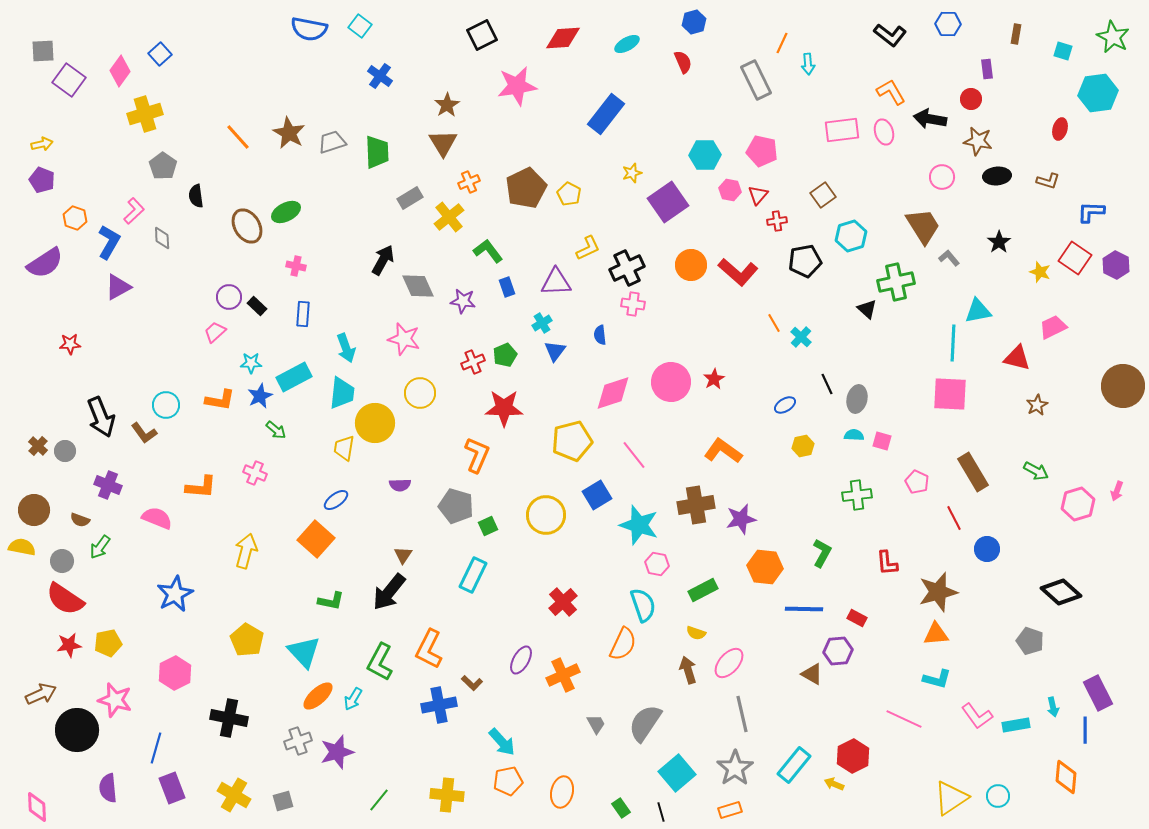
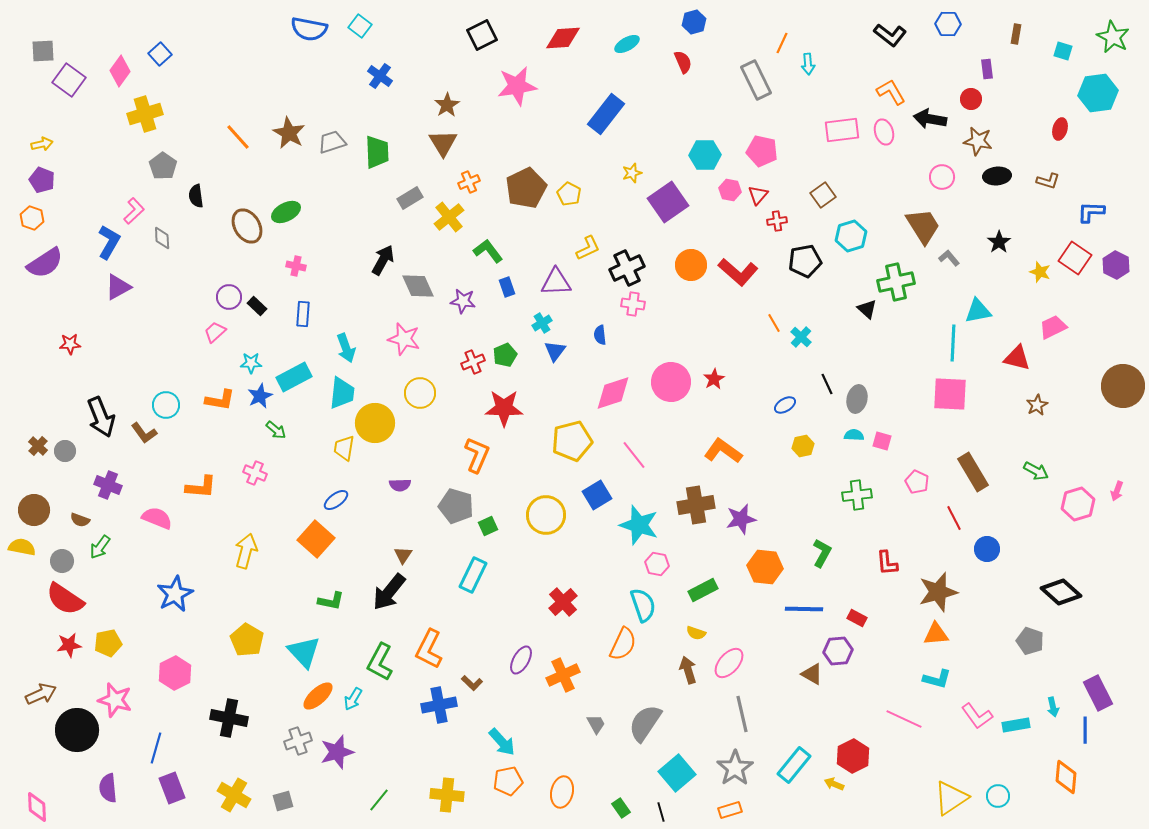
orange hexagon at (75, 218): moved 43 px left
